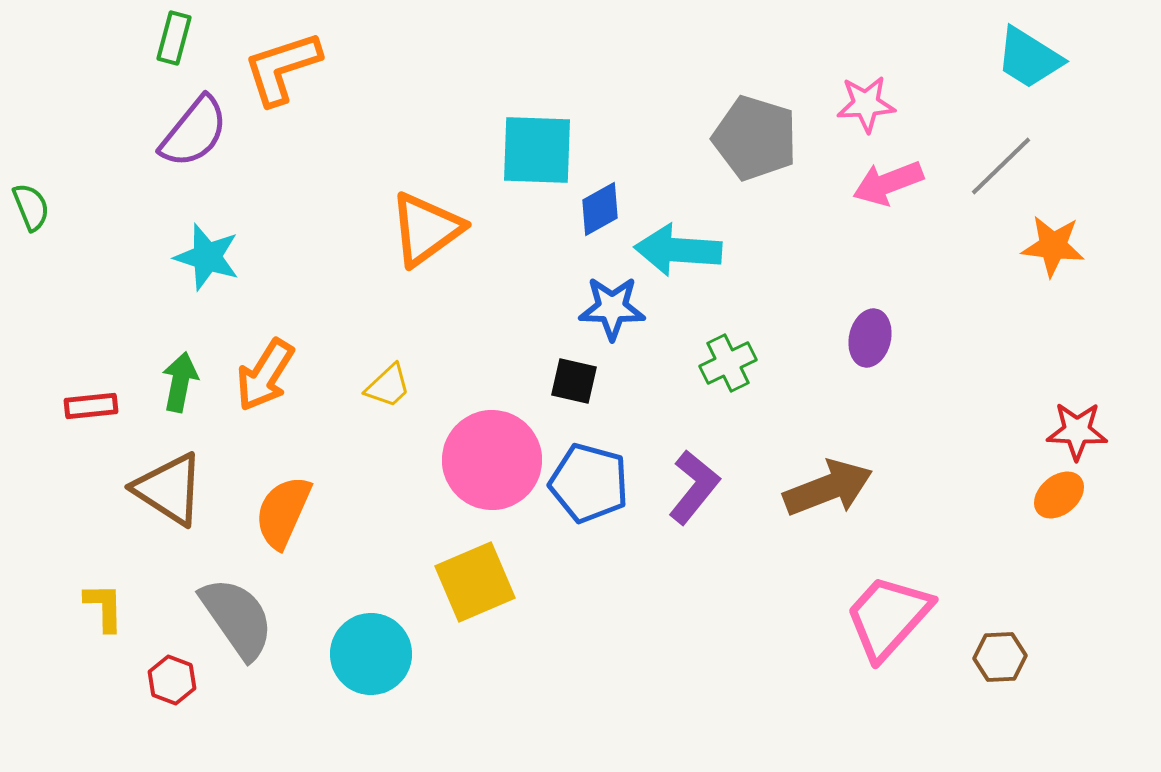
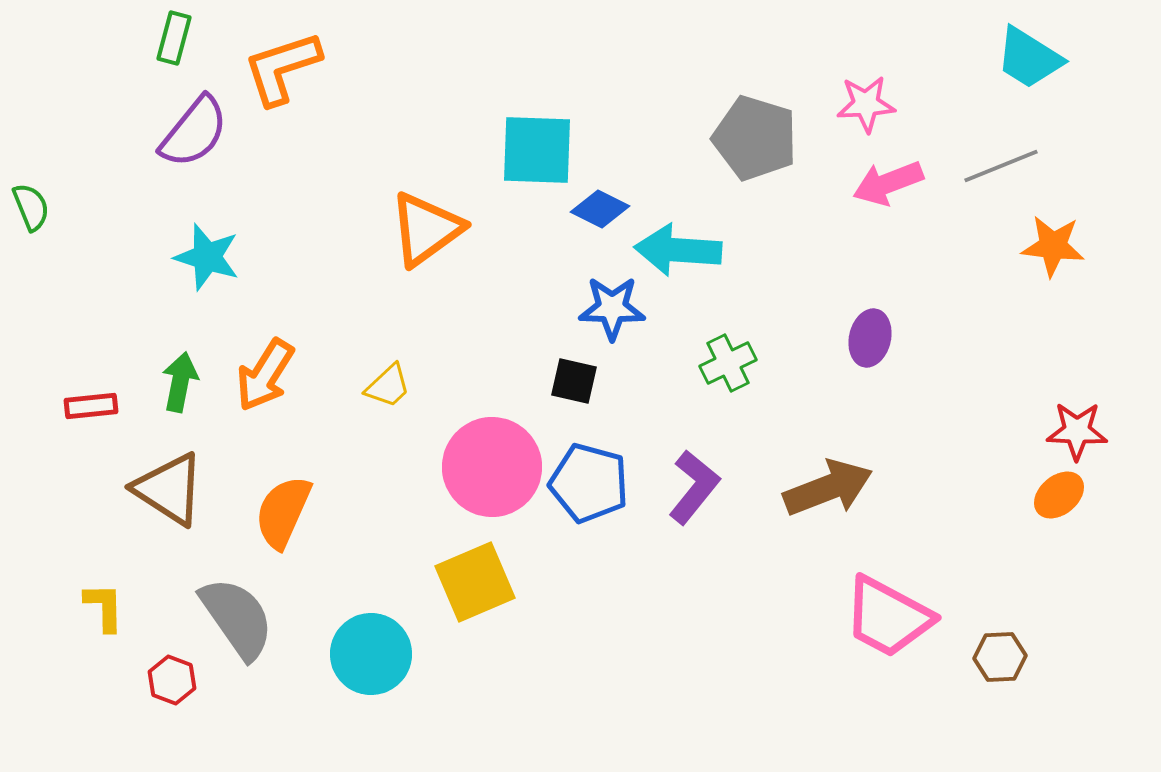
gray line: rotated 22 degrees clockwise
blue diamond: rotated 56 degrees clockwise
pink circle: moved 7 px down
pink trapezoid: rotated 104 degrees counterclockwise
